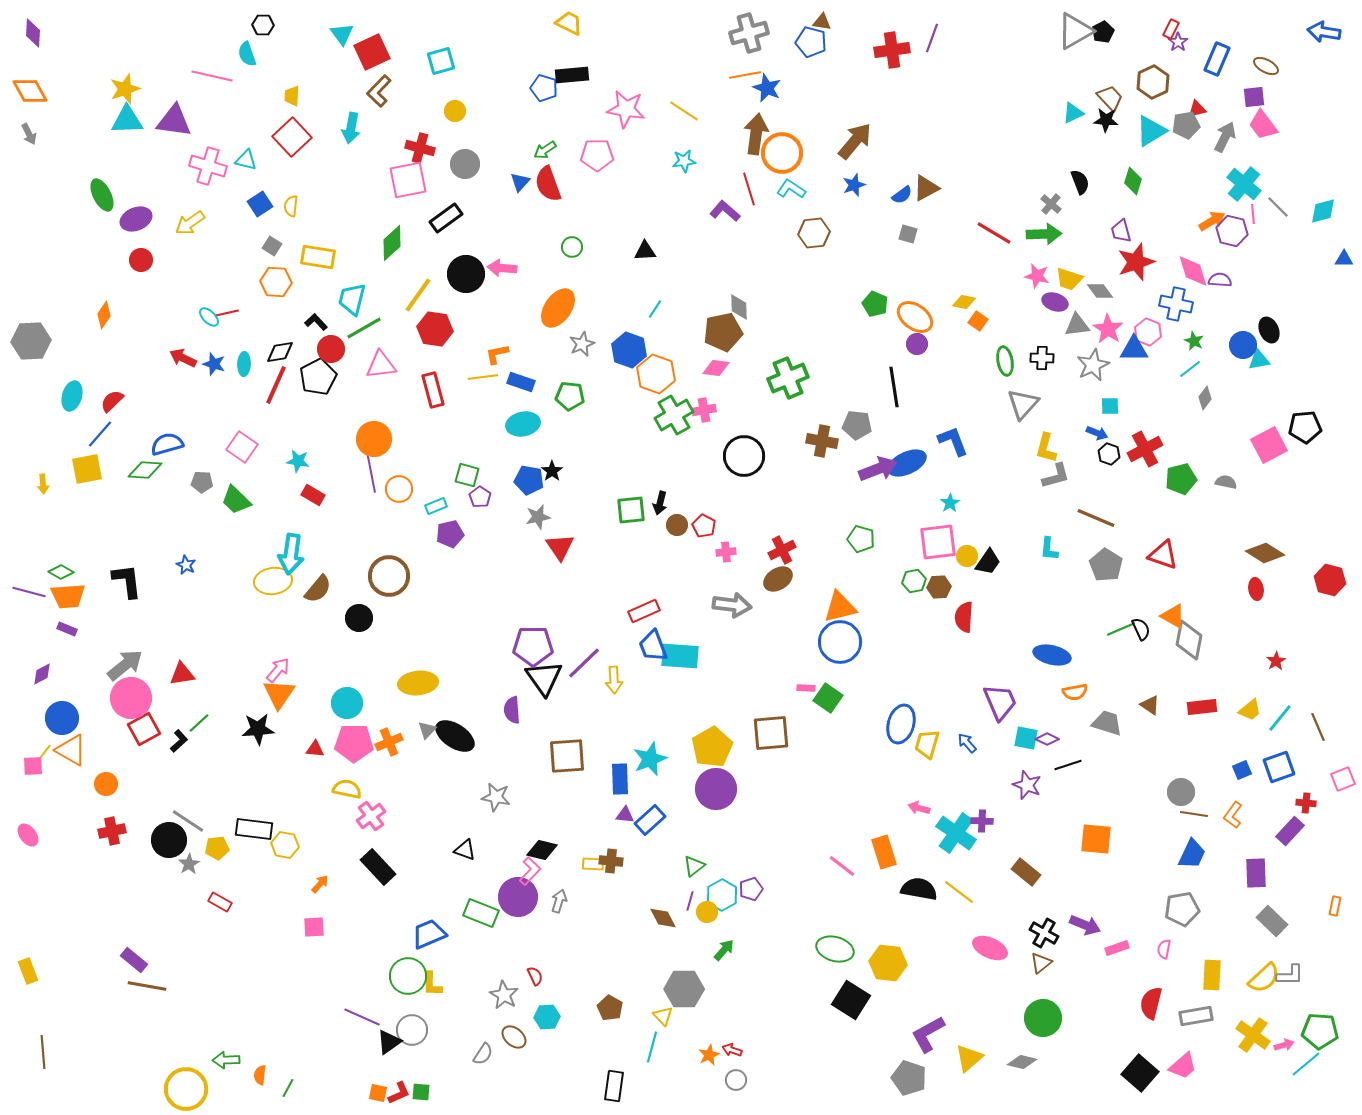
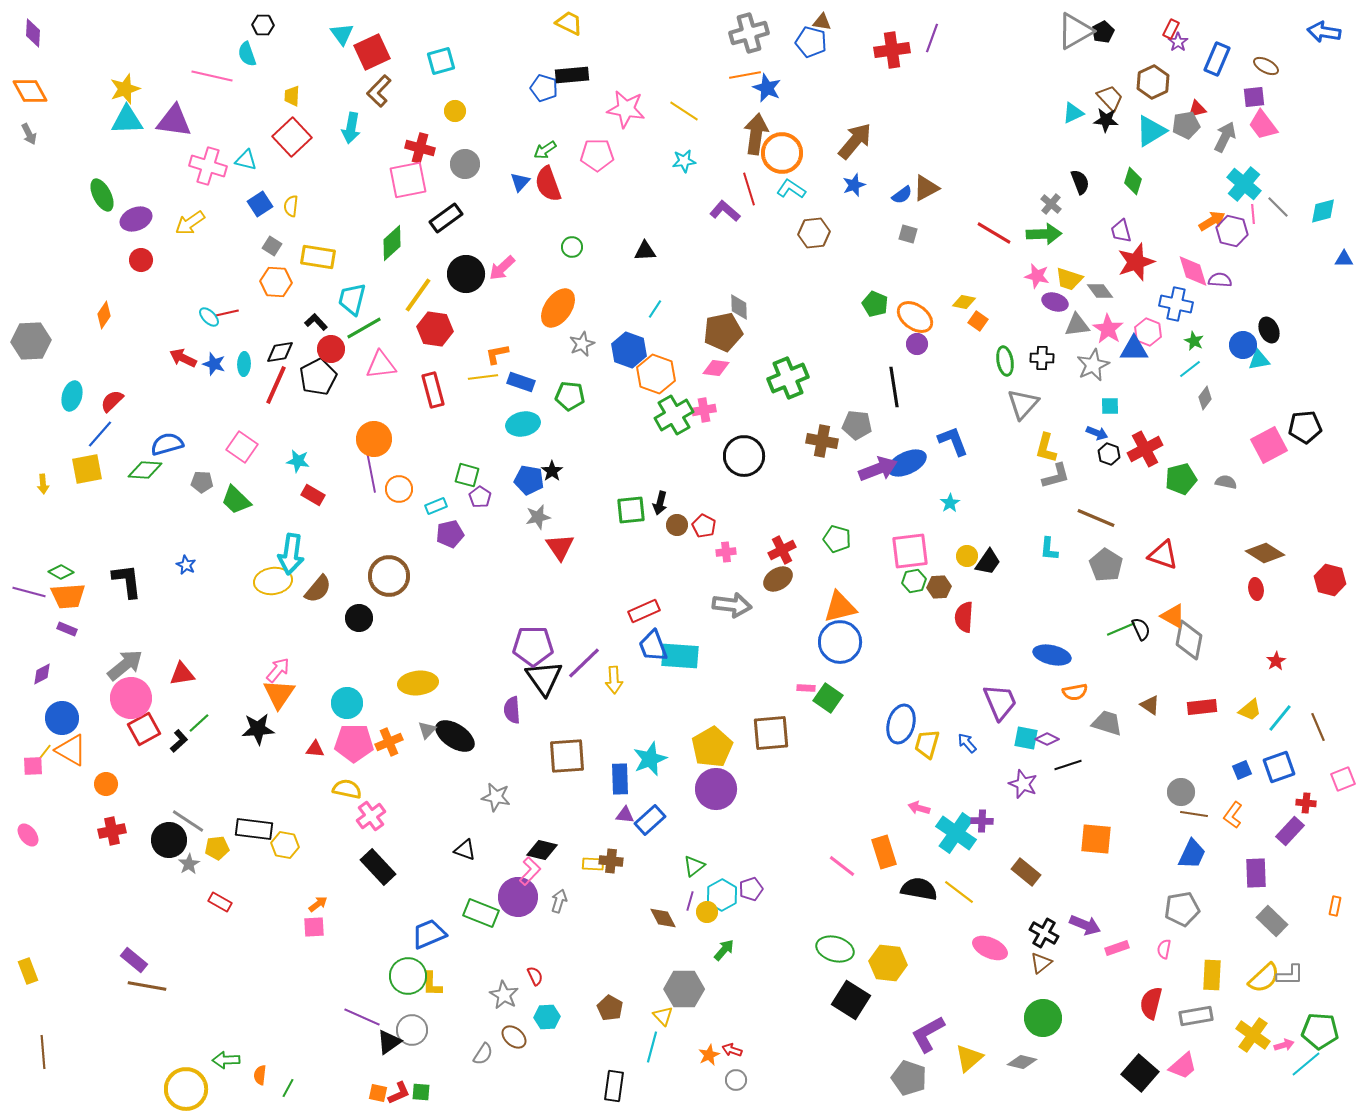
pink arrow at (502, 268): rotated 48 degrees counterclockwise
green pentagon at (861, 539): moved 24 px left
pink square at (938, 542): moved 28 px left, 9 px down
purple star at (1027, 785): moved 4 px left, 1 px up
orange arrow at (320, 884): moved 2 px left, 20 px down; rotated 12 degrees clockwise
